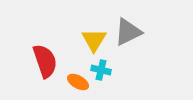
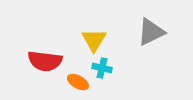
gray triangle: moved 23 px right
red semicircle: rotated 116 degrees clockwise
cyan cross: moved 1 px right, 2 px up
